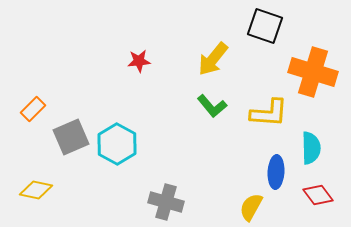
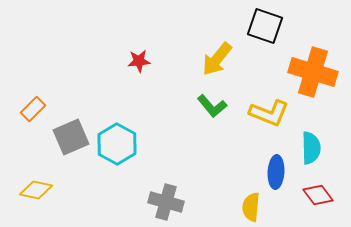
yellow arrow: moved 4 px right
yellow L-shape: rotated 18 degrees clockwise
yellow semicircle: rotated 24 degrees counterclockwise
